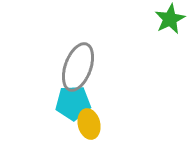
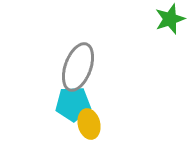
green star: rotated 8 degrees clockwise
cyan pentagon: moved 1 px down
